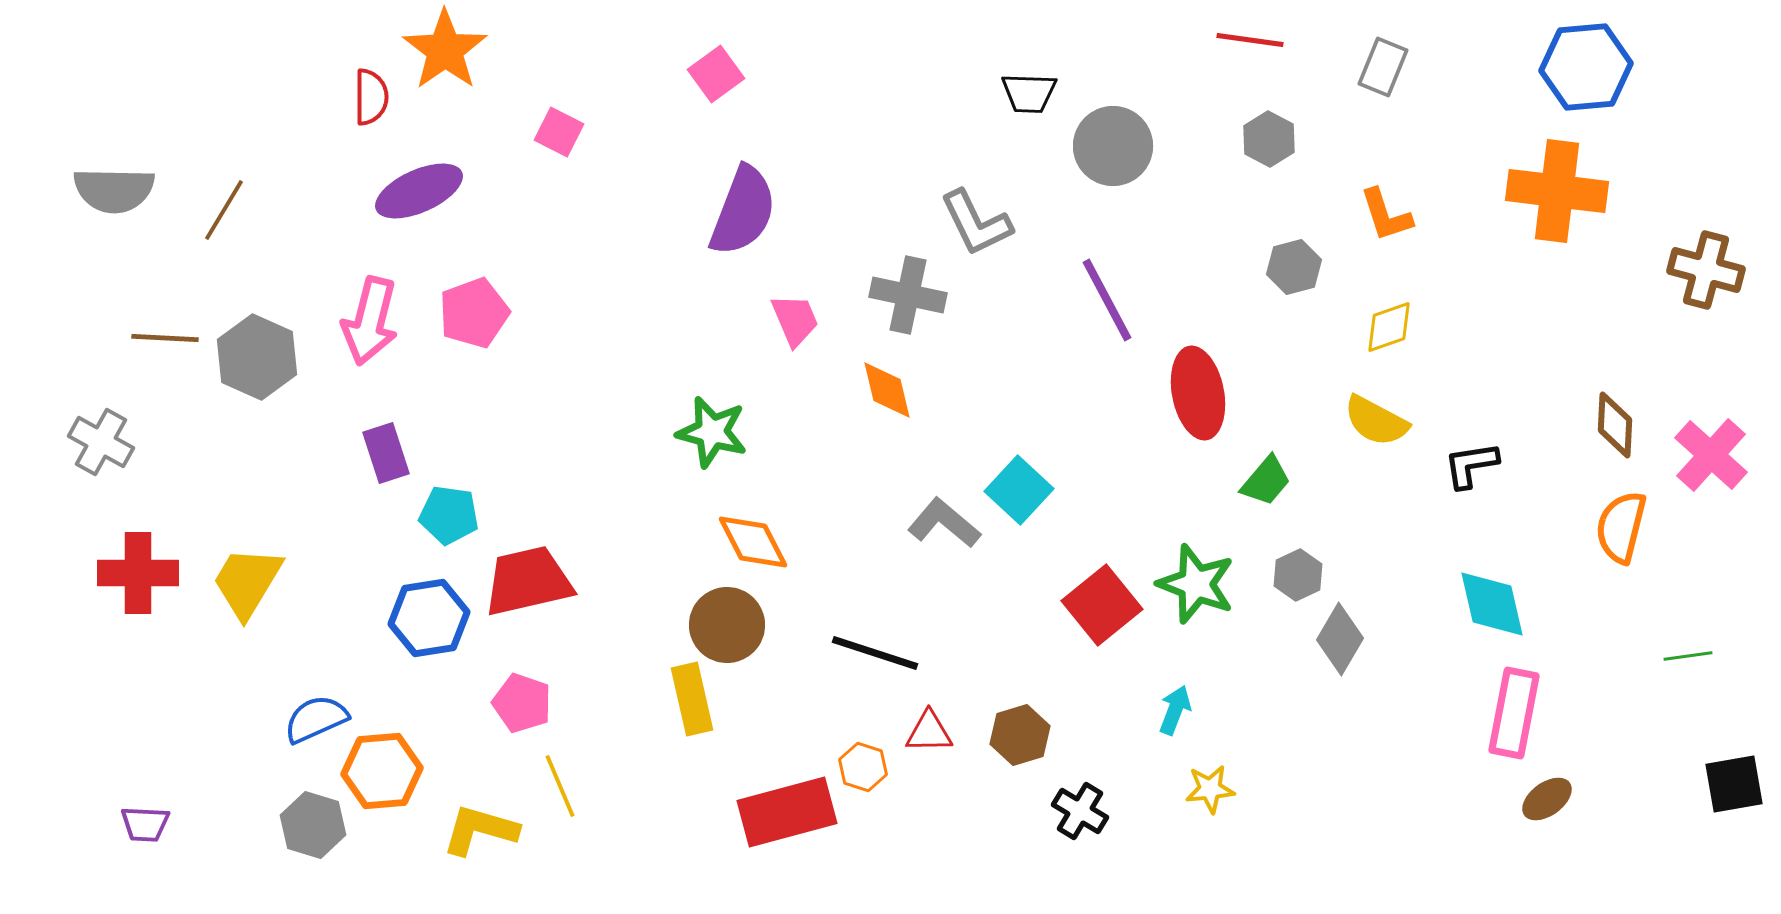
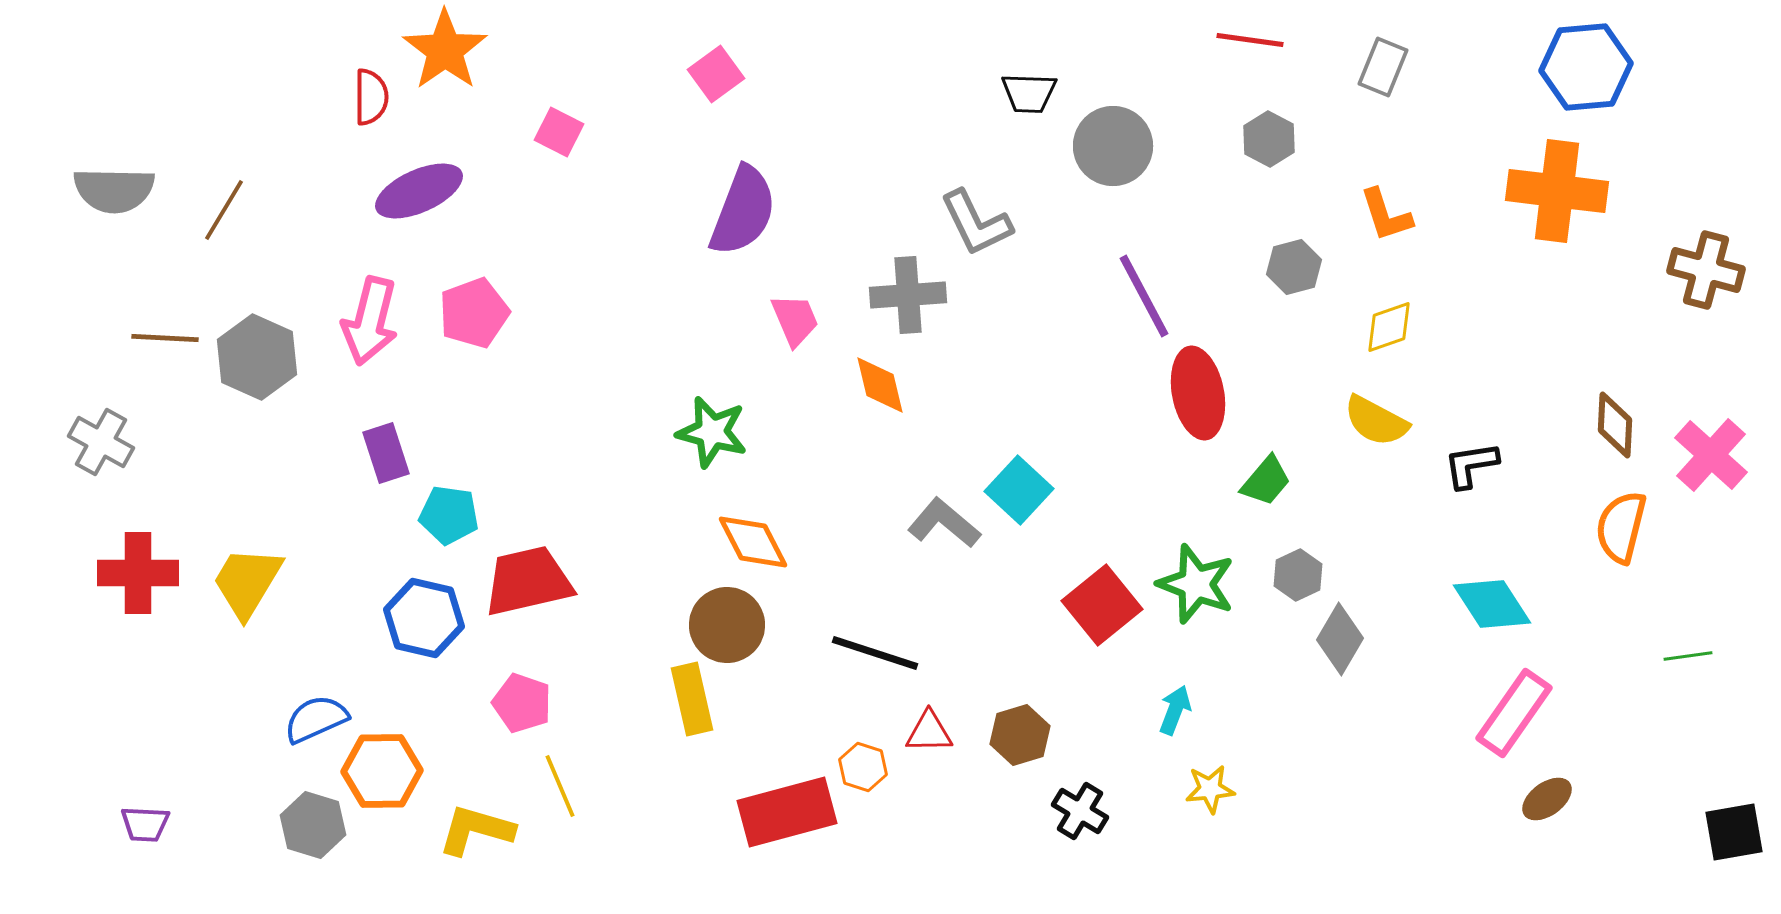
gray cross at (908, 295): rotated 16 degrees counterclockwise
purple line at (1107, 300): moved 37 px right, 4 px up
orange diamond at (887, 390): moved 7 px left, 5 px up
cyan diamond at (1492, 604): rotated 20 degrees counterclockwise
blue hexagon at (429, 618): moved 5 px left; rotated 22 degrees clockwise
pink rectangle at (1514, 713): rotated 24 degrees clockwise
orange hexagon at (382, 771): rotated 4 degrees clockwise
black square at (1734, 784): moved 48 px down
yellow L-shape at (480, 830): moved 4 px left
